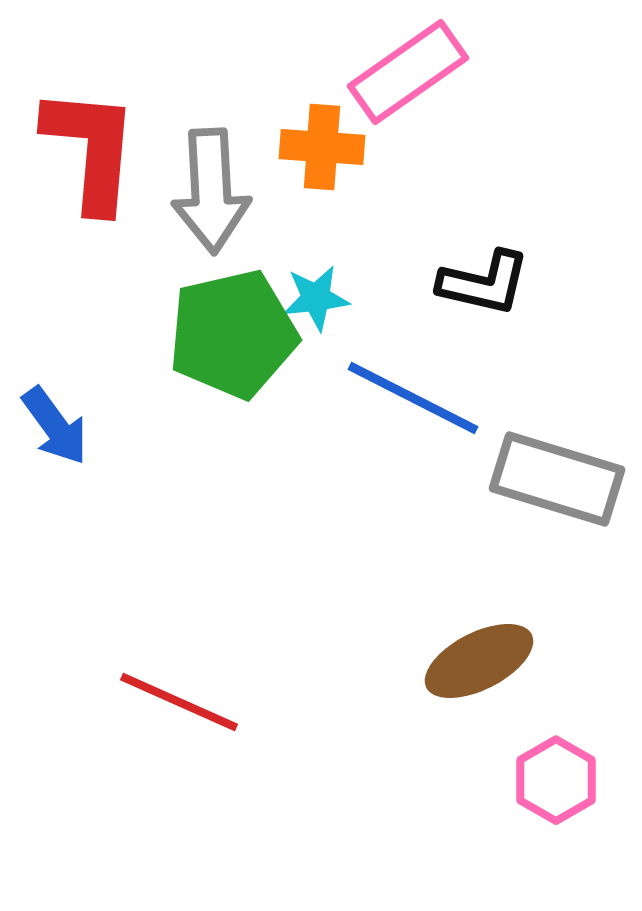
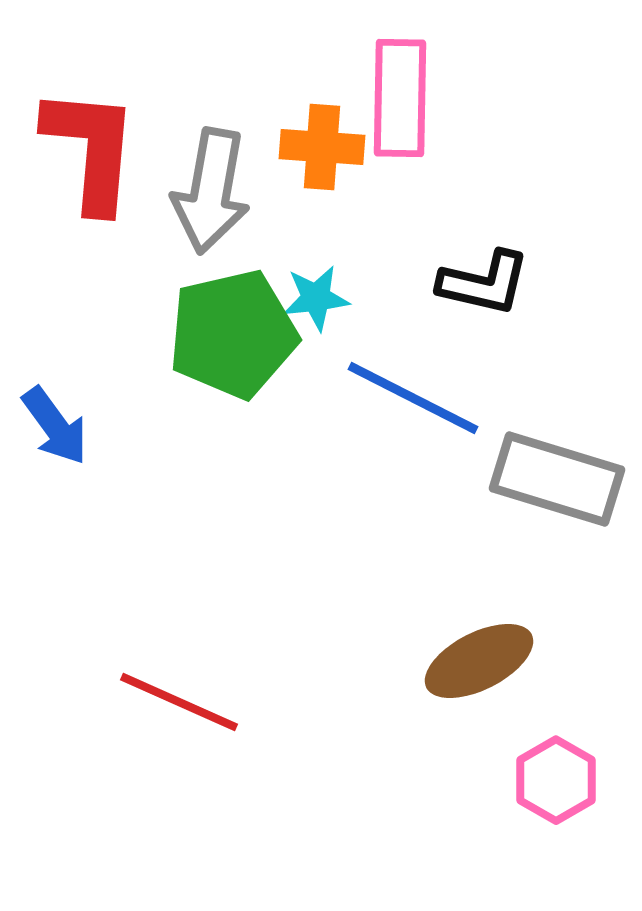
pink rectangle: moved 8 px left, 26 px down; rotated 54 degrees counterclockwise
gray arrow: rotated 13 degrees clockwise
